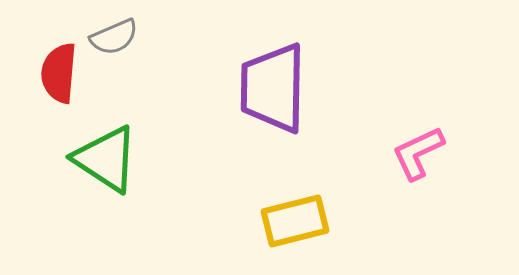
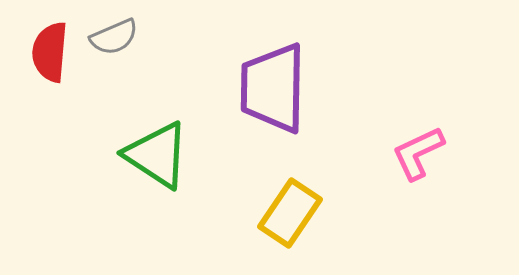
red semicircle: moved 9 px left, 21 px up
green triangle: moved 51 px right, 4 px up
yellow rectangle: moved 5 px left, 8 px up; rotated 42 degrees counterclockwise
